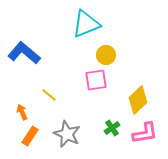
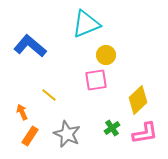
blue L-shape: moved 6 px right, 7 px up
